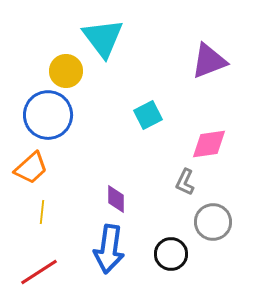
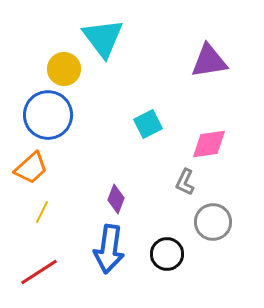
purple triangle: rotated 12 degrees clockwise
yellow circle: moved 2 px left, 2 px up
cyan square: moved 9 px down
purple diamond: rotated 20 degrees clockwise
yellow line: rotated 20 degrees clockwise
black circle: moved 4 px left
